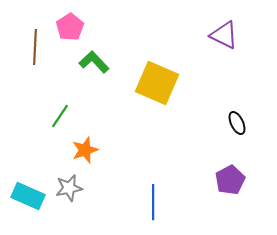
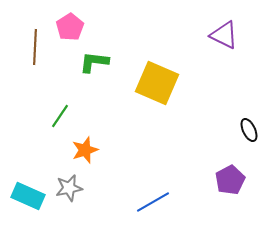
green L-shape: rotated 40 degrees counterclockwise
black ellipse: moved 12 px right, 7 px down
blue line: rotated 60 degrees clockwise
